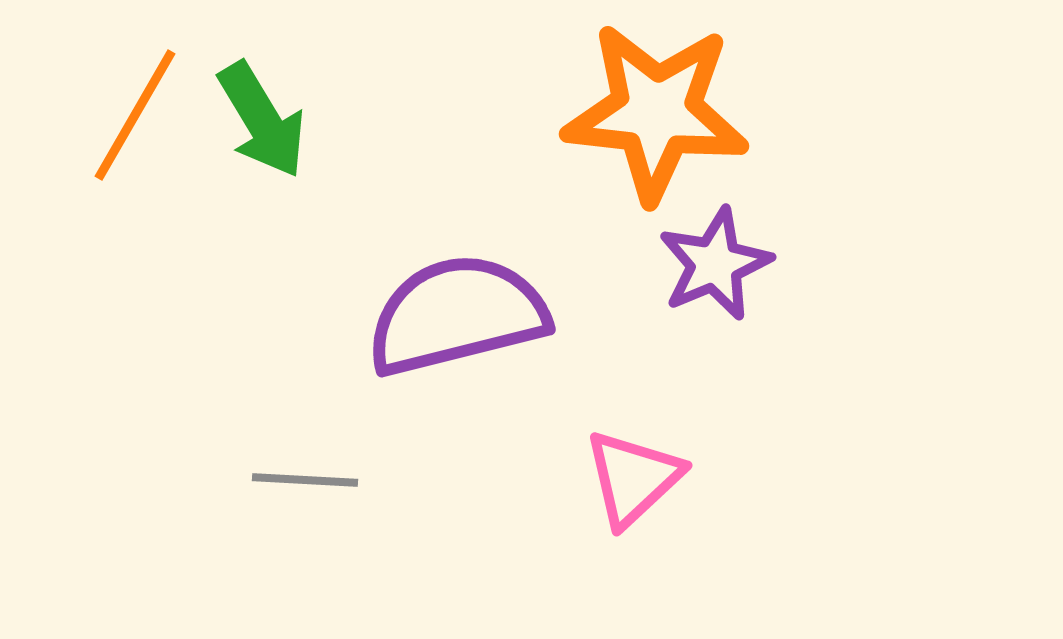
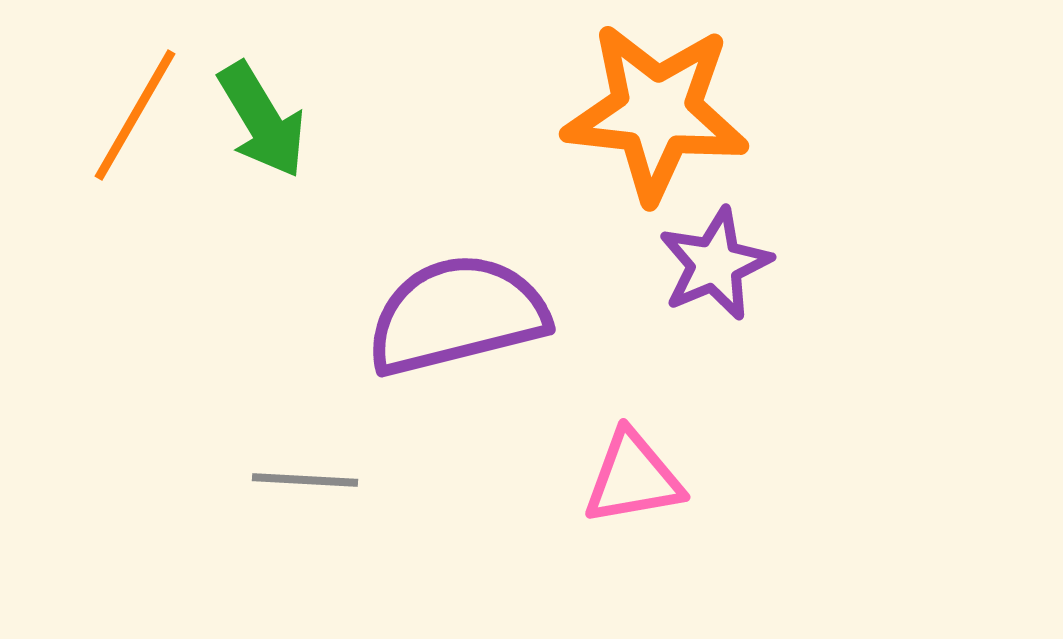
pink triangle: rotated 33 degrees clockwise
